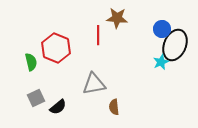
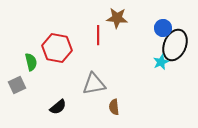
blue circle: moved 1 px right, 1 px up
red hexagon: moved 1 px right; rotated 12 degrees counterclockwise
gray square: moved 19 px left, 13 px up
